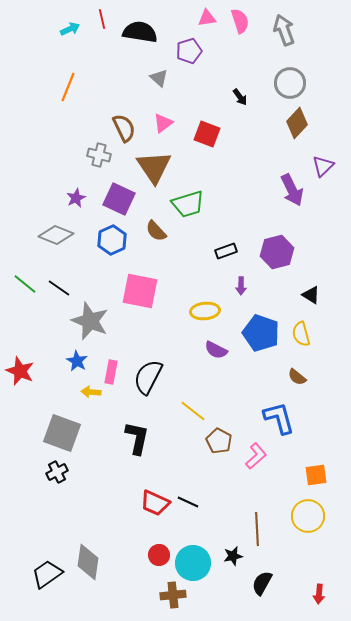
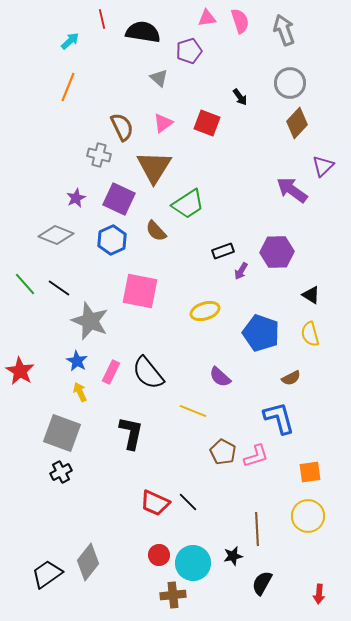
cyan arrow at (70, 29): moved 12 px down; rotated 18 degrees counterclockwise
black semicircle at (140, 32): moved 3 px right
brown semicircle at (124, 128): moved 2 px left, 1 px up
red square at (207, 134): moved 11 px up
brown triangle at (154, 167): rotated 6 degrees clockwise
purple arrow at (292, 190): rotated 152 degrees clockwise
green trapezoid at (188, 204): rotated 16 degrees counterclockwise
black rectangle at (226, 251): moved 3 px left
purple hexagon at (277, 252): rotated 12 degrees clockwise
green line at (25, 284): rotated 10 degrees clockwise
purple arrow at (241, 286): moved 15 px up; rotated 30 degrees clockwise
yellow ellipse at (205, 311): rotated 12 degrees counterclockwise
yellow semicircle at (301, 334): moved 9 px right
purple semicircle at (216, 350): moved 4 px right, 27 px down; rotated 15 degrees clockwise
red star at (20, 371): rotated 8 degrees clockwise
pink rectangle at (111, 372): rotated 15 degrees clockwise
black semicircle at (148, 377): moved 4 px up; rotated 66 degrees counterclockwise
brown semicircle at (297, 377): moved 6 px left, 1 px down; rotated 66 degrees counterclockwise
yellow arrow at (91, 392): moved 11 px left; rotated 60 degrees clockwise
yellow line at (193, 411): rotated 16 degrees counterclockwise
black L-shape at (137, 438): moved 6 px left, 5 px up
brown pentagon at (219, 441): moved 4 px right, 11 px down
pink L-shape at (256, 456): rotated 24 degrees clockwise
black cross at (57, 472): moved 4 px right
orange square at (316, 475): moved 6 px left, 3 px up
black line at (188, 502): rotated 20 degrees clockwise
gray diamond at (88, 562): rotated 30 degrees clockwise
